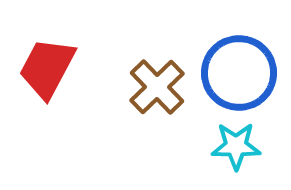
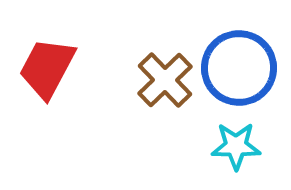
blue circle: moved 5 px up
brown cross: moved 8 px right, 7 px up
